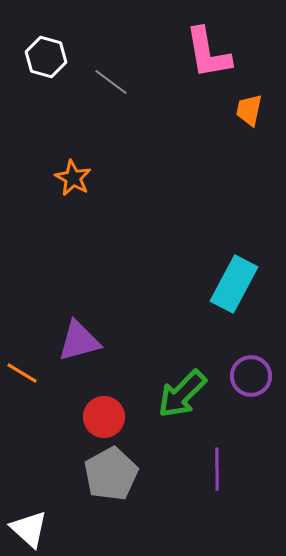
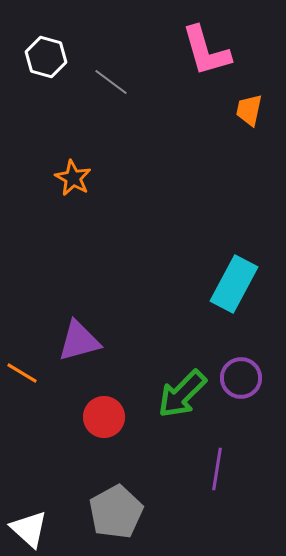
pink L-shape: moved 2 px left, 2 px up; rotated 6 degrees counterclockwise
purple circle: moved 10 px left, 2 px down
purple line: rotated 9 degrees clockwise
gray pentagon: moved 5 px right, 38 px down
